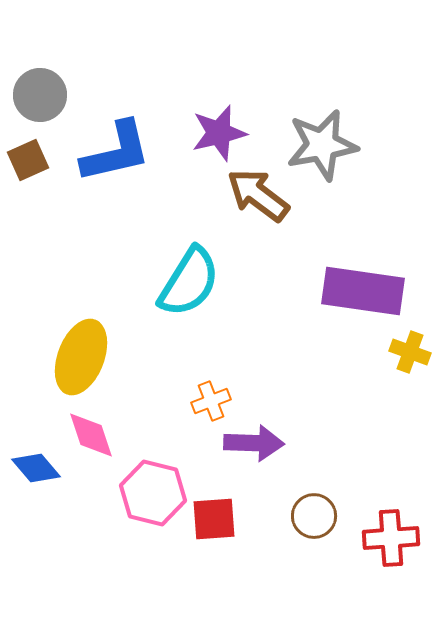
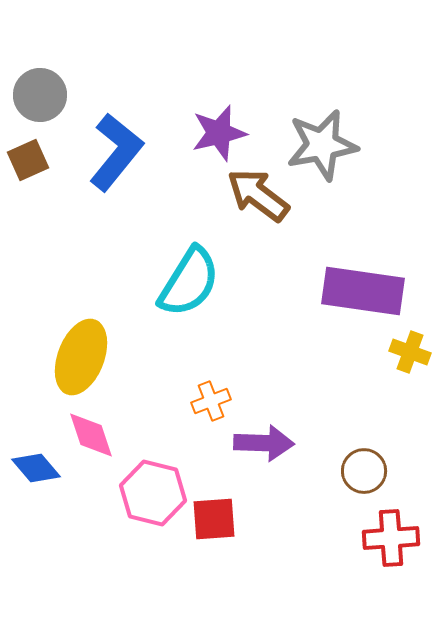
blue L-shape: rotated 38 degrees counterclockwise
purple arrow: moved 10 px right
brown circle: moved 50 px right, 45 px up
